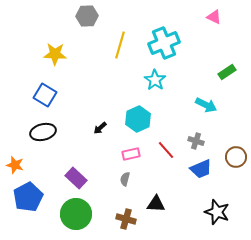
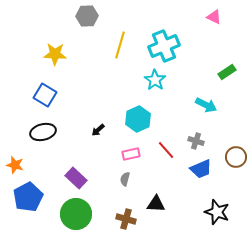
cyan cross: moved 3 px down
black arrow: moved 2 px left, 2 px down
